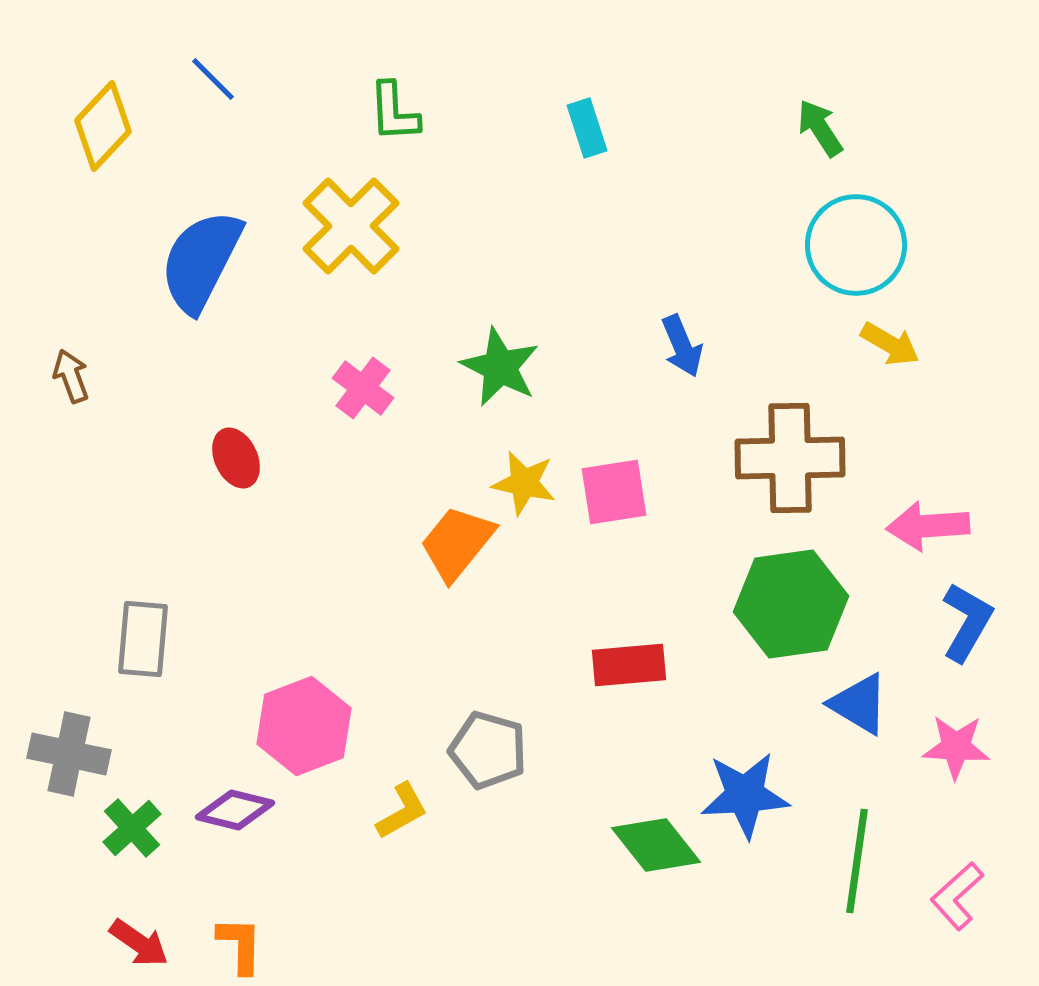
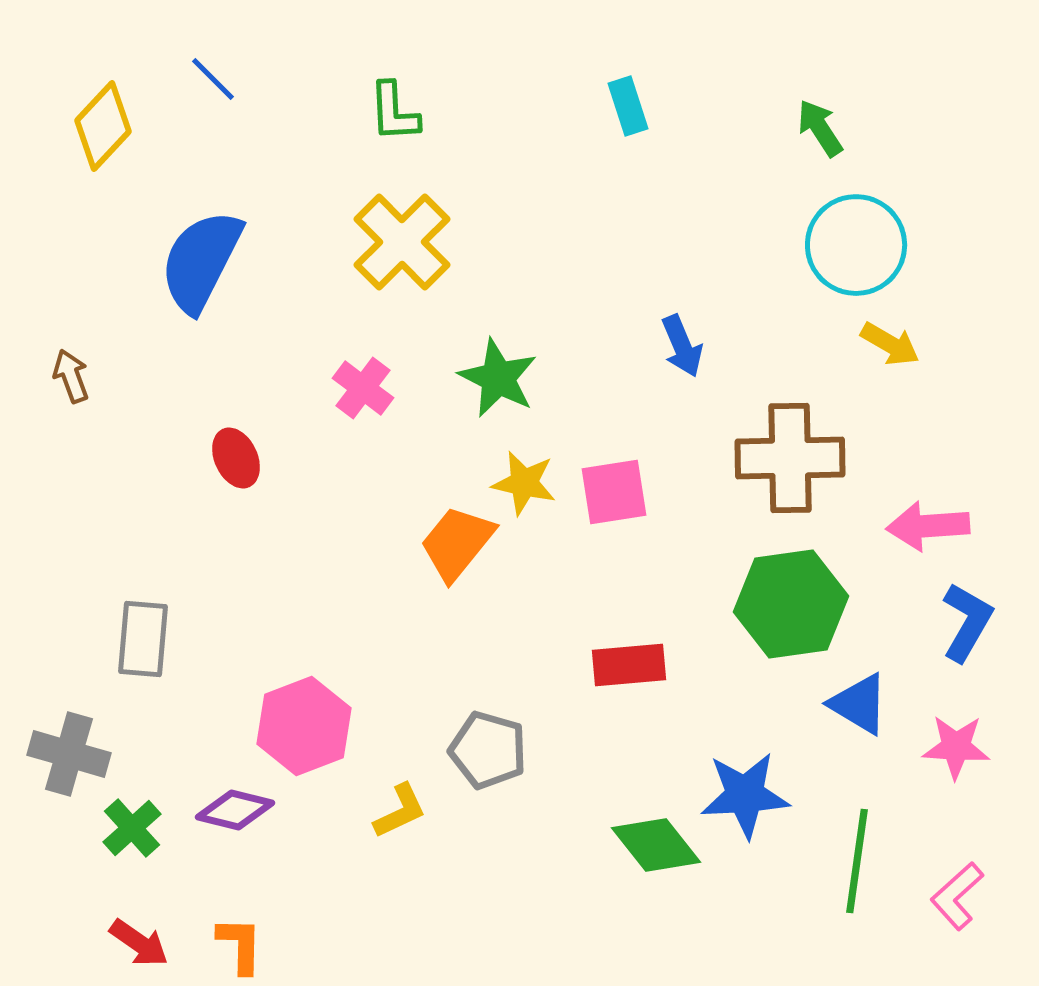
cyan rectangle: moved 41 px right, 22 px up
yellow cross: moved 51 px right, 16 px down
green star: moved 2 px left, 11 px down
gray cross: rotated 4 degrees clockwise
yellow L-shape: moved 2 px left; rotated 4 degrees clockwise
